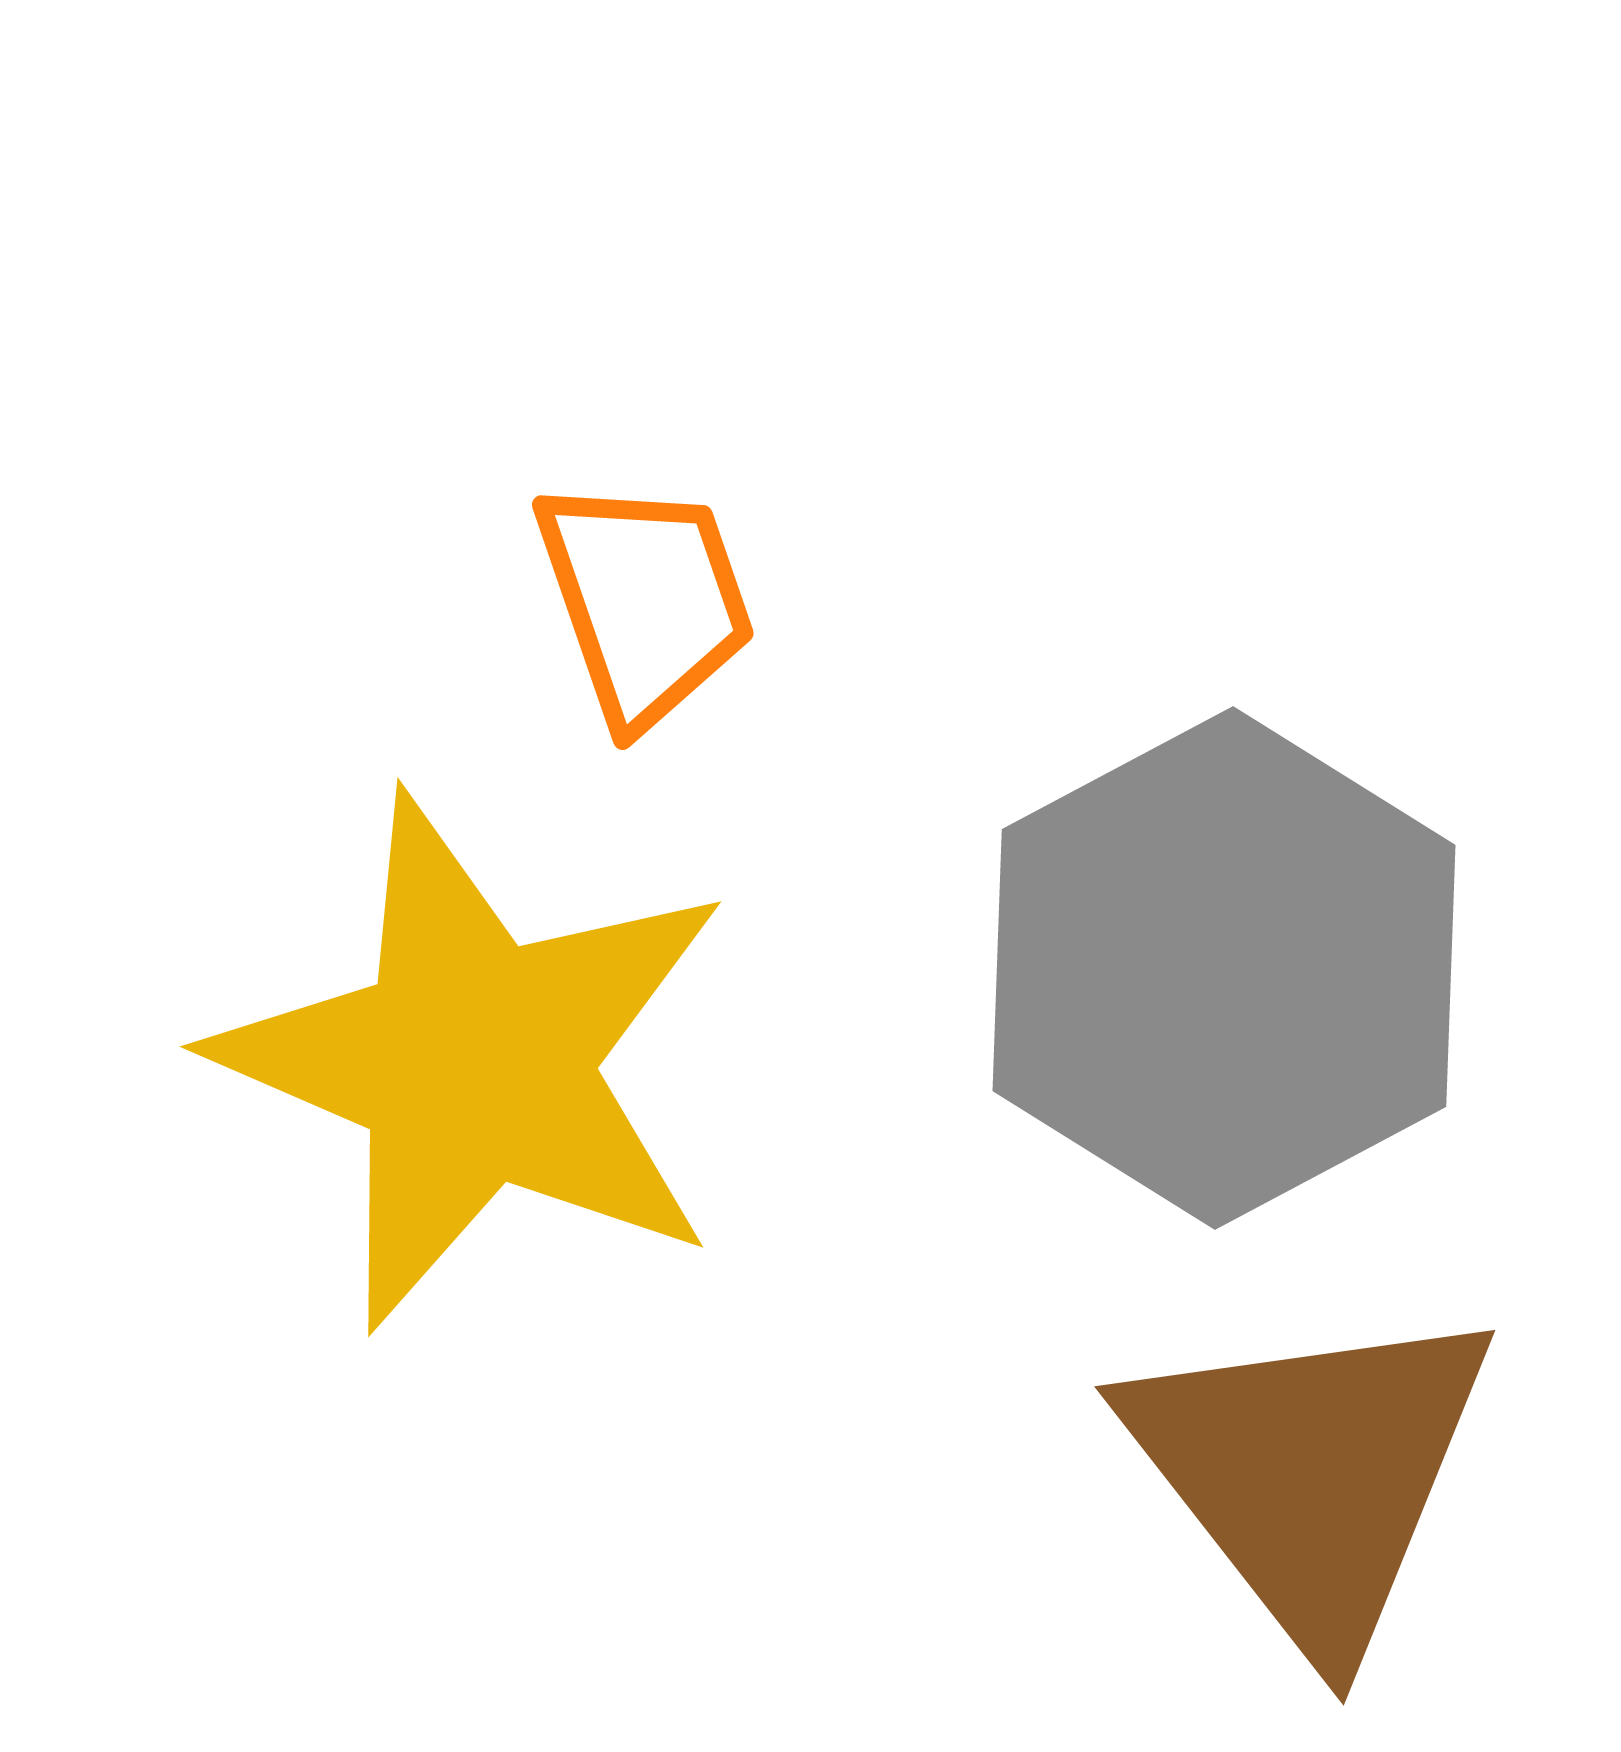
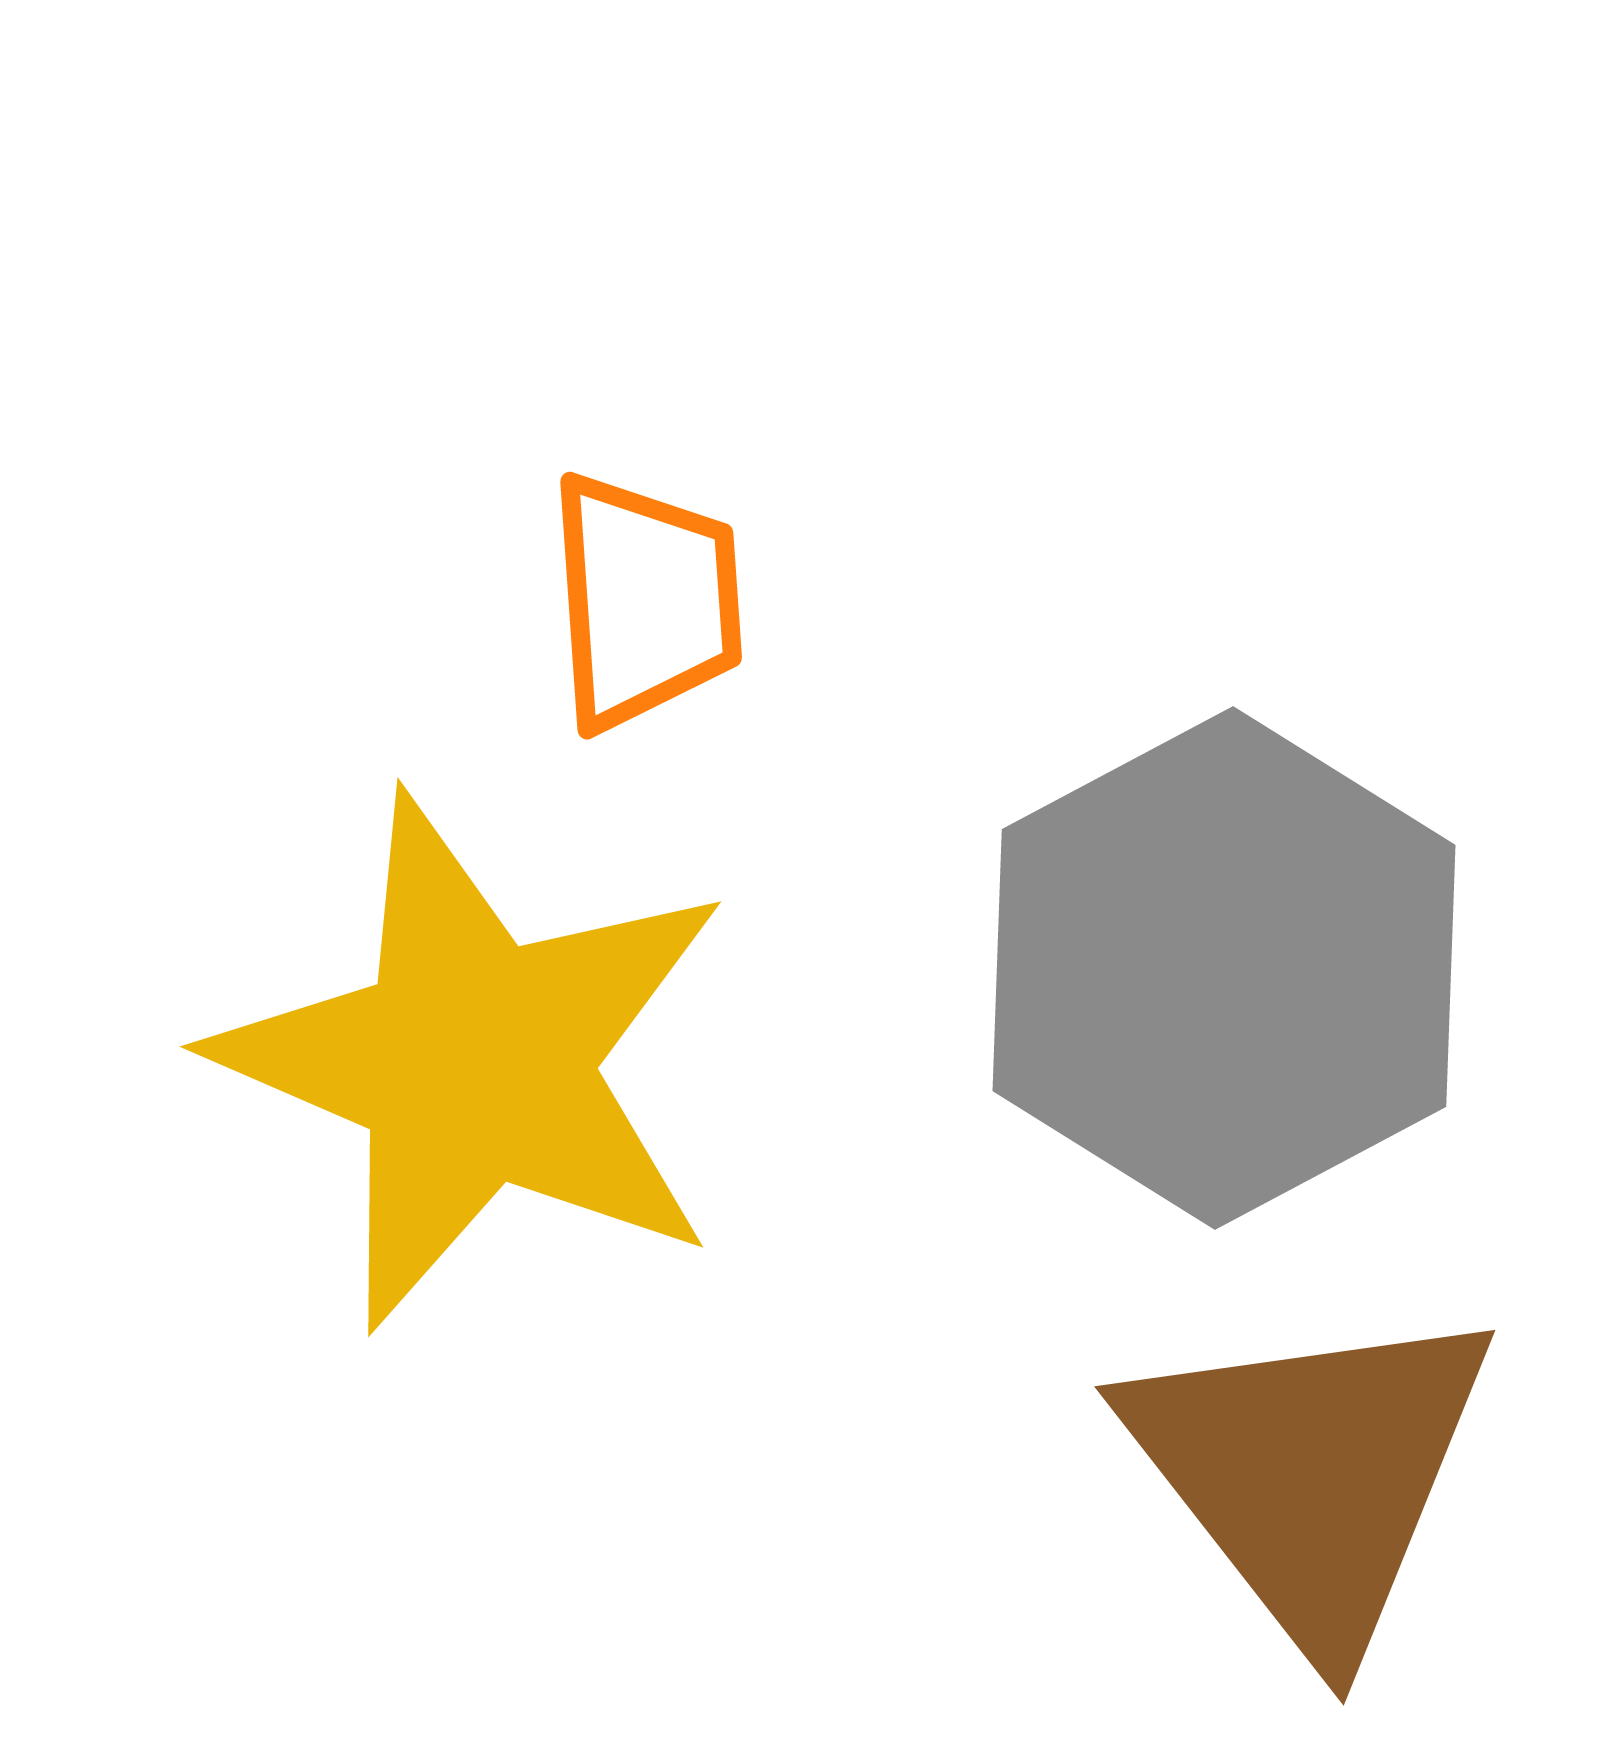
orange trapezoid: rotated 15 degrees clockwise
